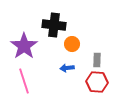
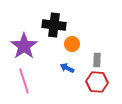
blue arrow: rotated 32 degrees clockwise
